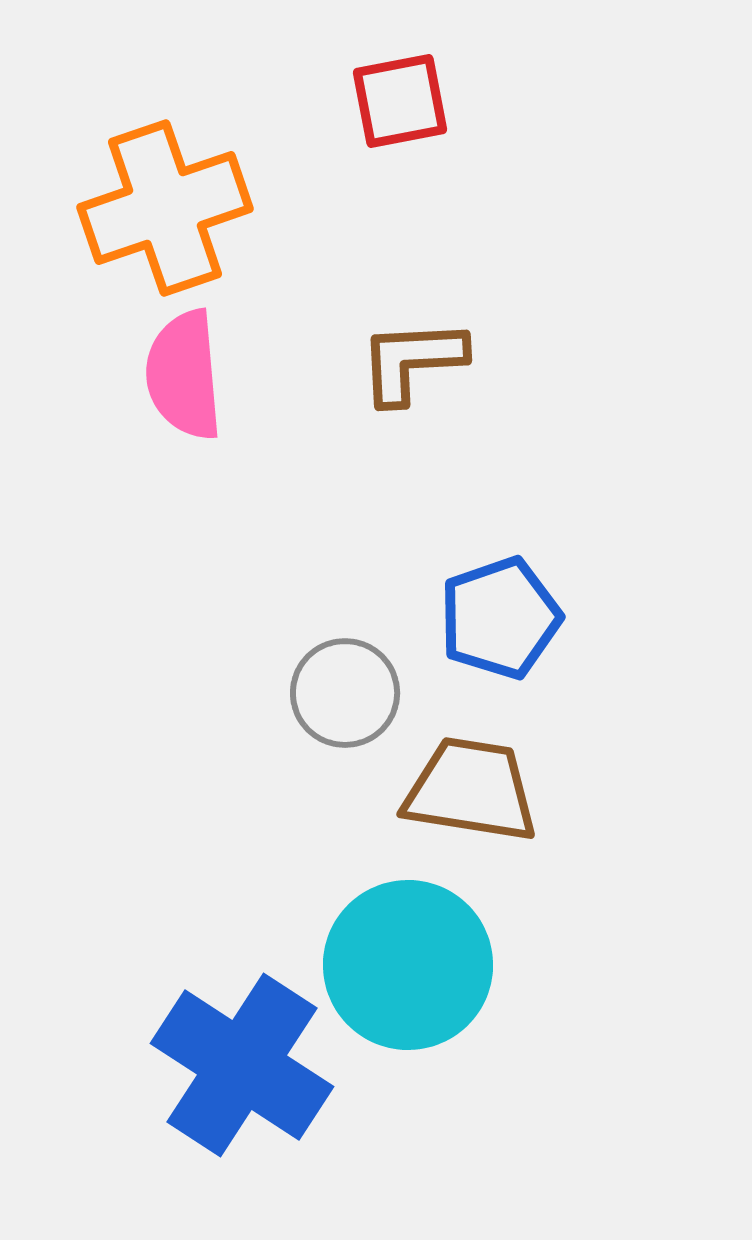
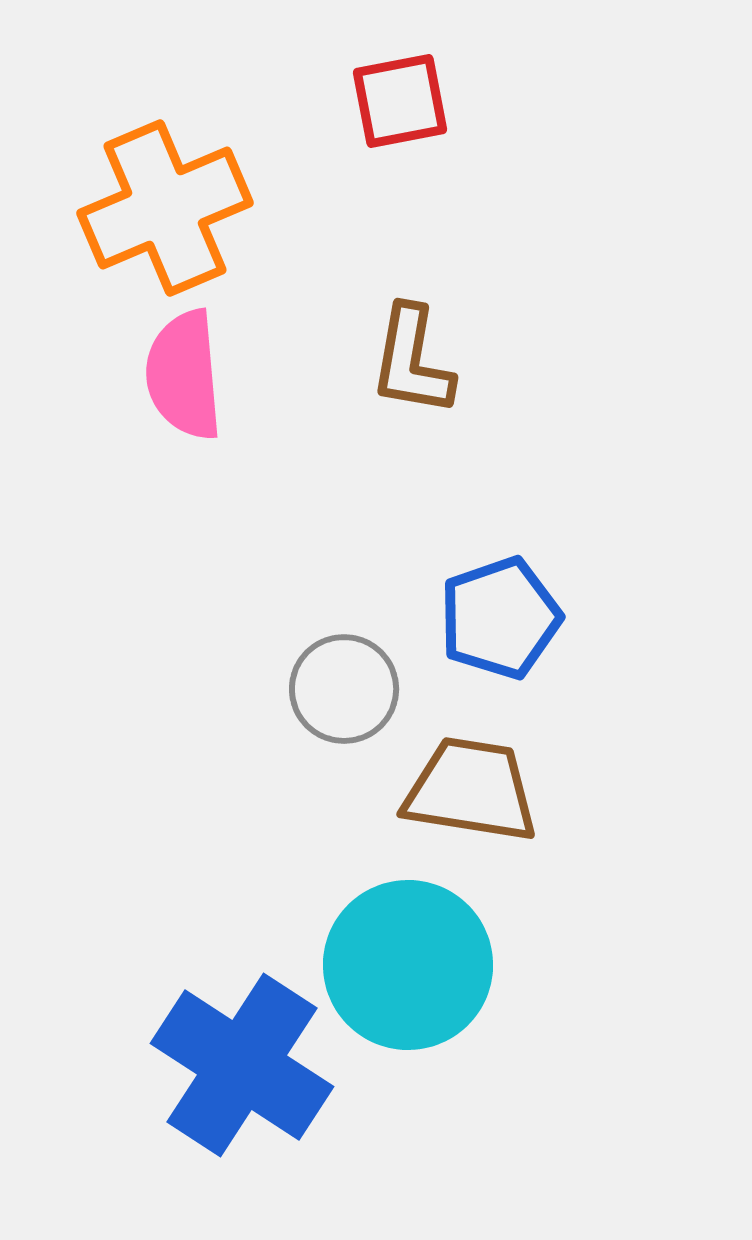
orange cross: rotated 4 degrees counterclockwise
brown L-shape: rotated 77 degrees counterclockwise
gray circle: moved 1 px left, 4 px up
